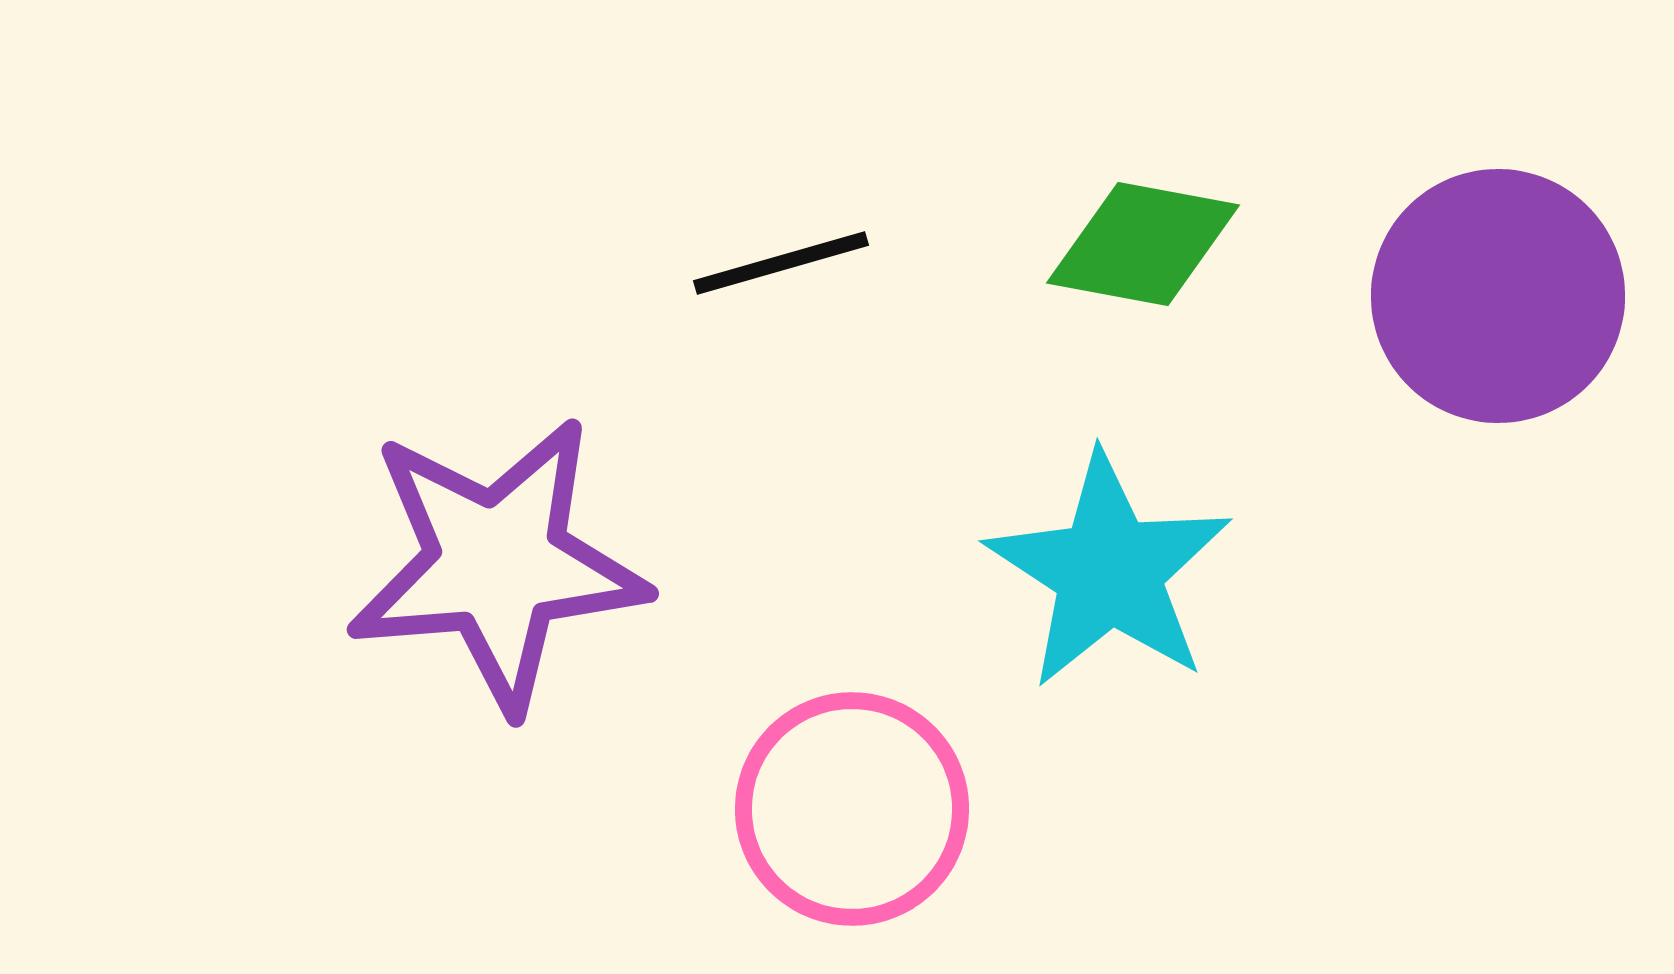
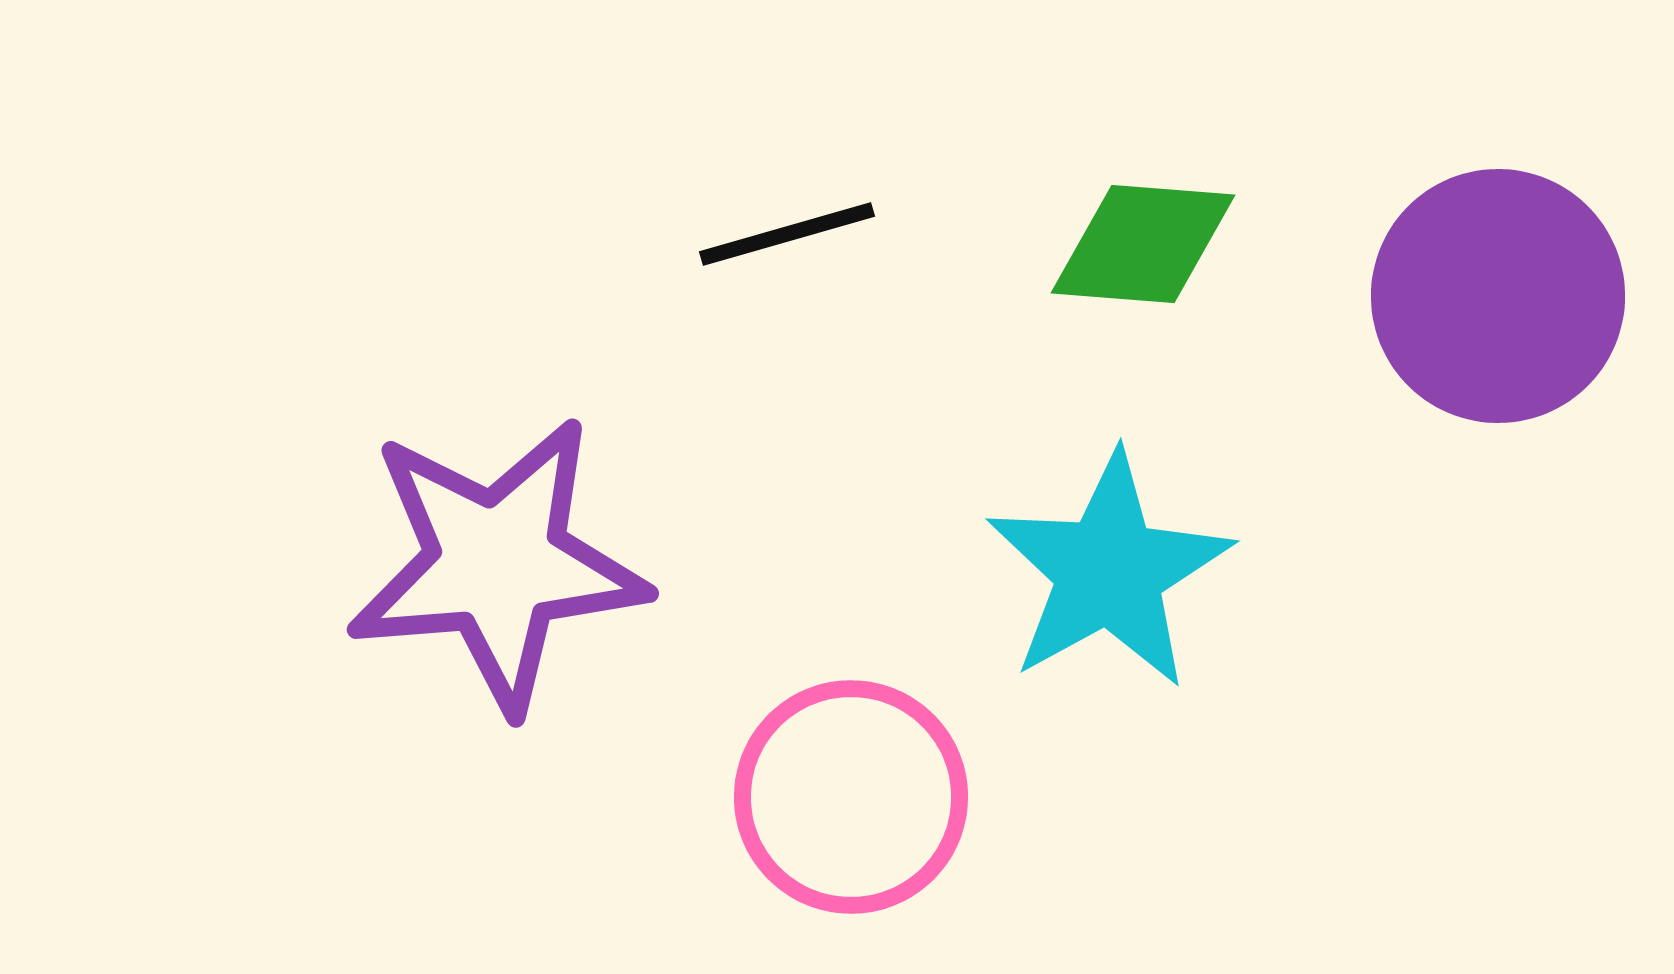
green diamond: rotated 6 degrees counterclockwise
black line: moved 6 px right, 29 px up
cyan star: rotated 10 degrees clockwise
pink circle: moved 1 px left, 12 px up
